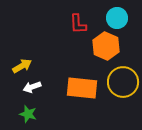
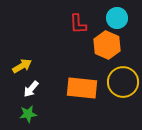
orange hexagon: moved 1 px right, 1 px up
white arrow: moved 1 px left, 2 px down; rotated 30 degrees counterclockwise
green star: rotated 24 degrees counterclockwise
